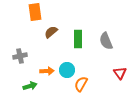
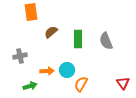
orange rectangle: moved 4 px left
red triangle: moved 3 px right, 10 px down
